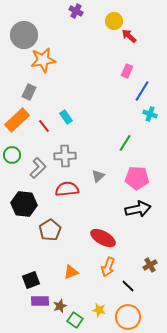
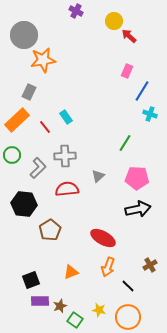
red line: moved 1 px right, 1 px down
